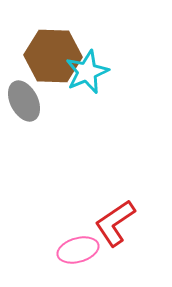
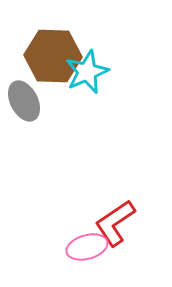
pink ellipse: moved 9 px right, 3 px up
